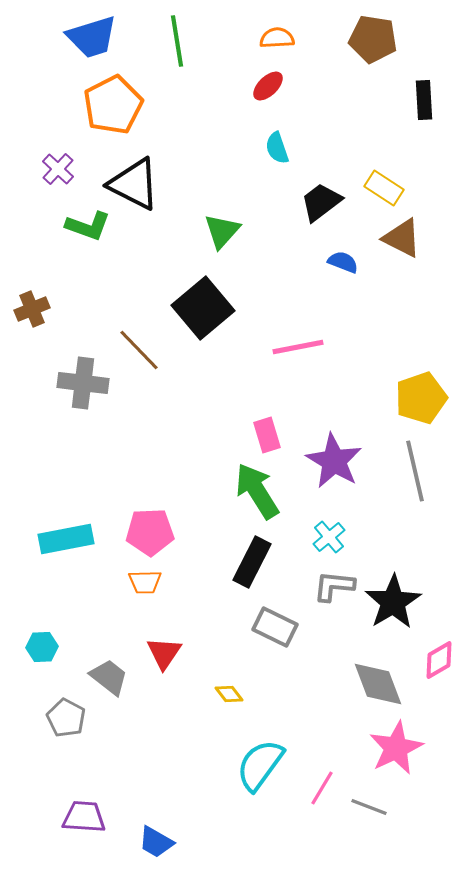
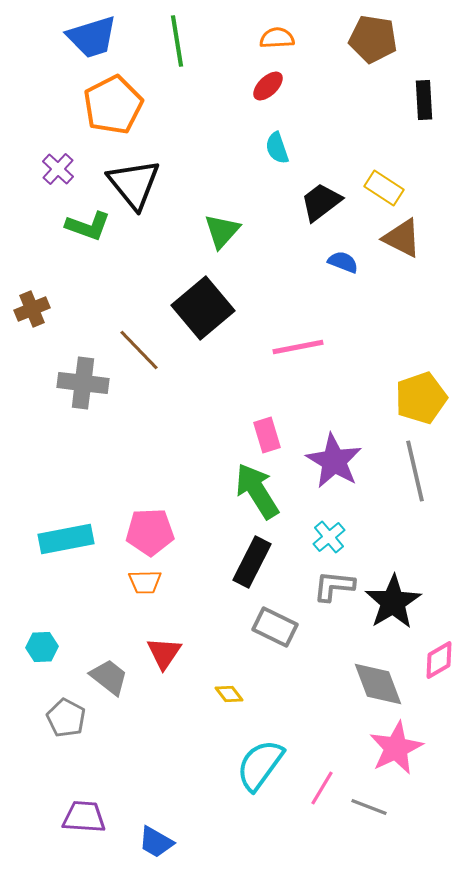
black triangle at (134, 184): rotated 24 degrees clockwise
